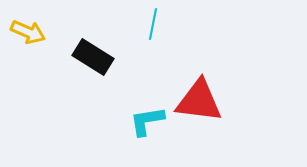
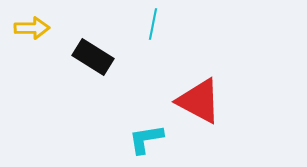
yellow arrow: moved 4 px right, 4 px up; rotated 24 degrees counterclockwise
red triangle: rotated 21 degrees clockwise
cyan L-shape: moved 1 px left, 18 px down
